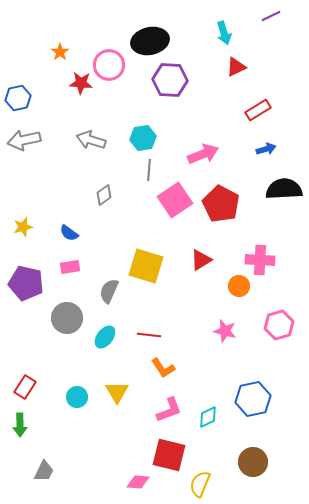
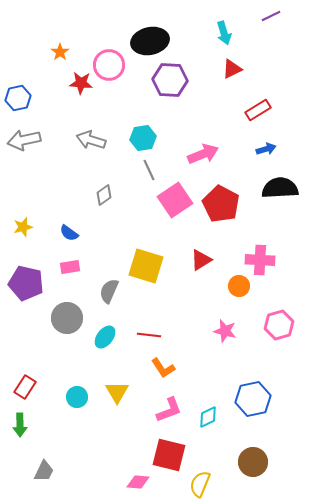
red triangle at (236, 67): moved 4 px left, 2 px down
gray line at (149, 170): rotated 30 degrees counterclockwise
black semicircle at (284, 189): moved 4 px left, 1 px up
